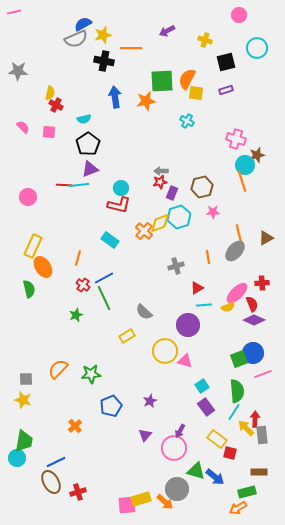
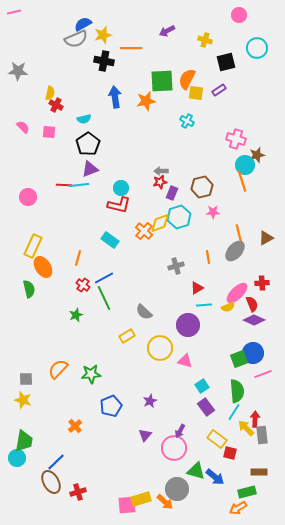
purple rectangle at (226, 90): moved 7 px left; rotated 16 degrees counterclockwise
yellow circle at (165, 351): moved 5 px left, 3 px up
blue line at (56, 462): rotated 18 degrees counterclockwise
